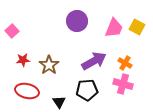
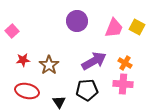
pink cross: rotated 12 degrees counterclockwise
